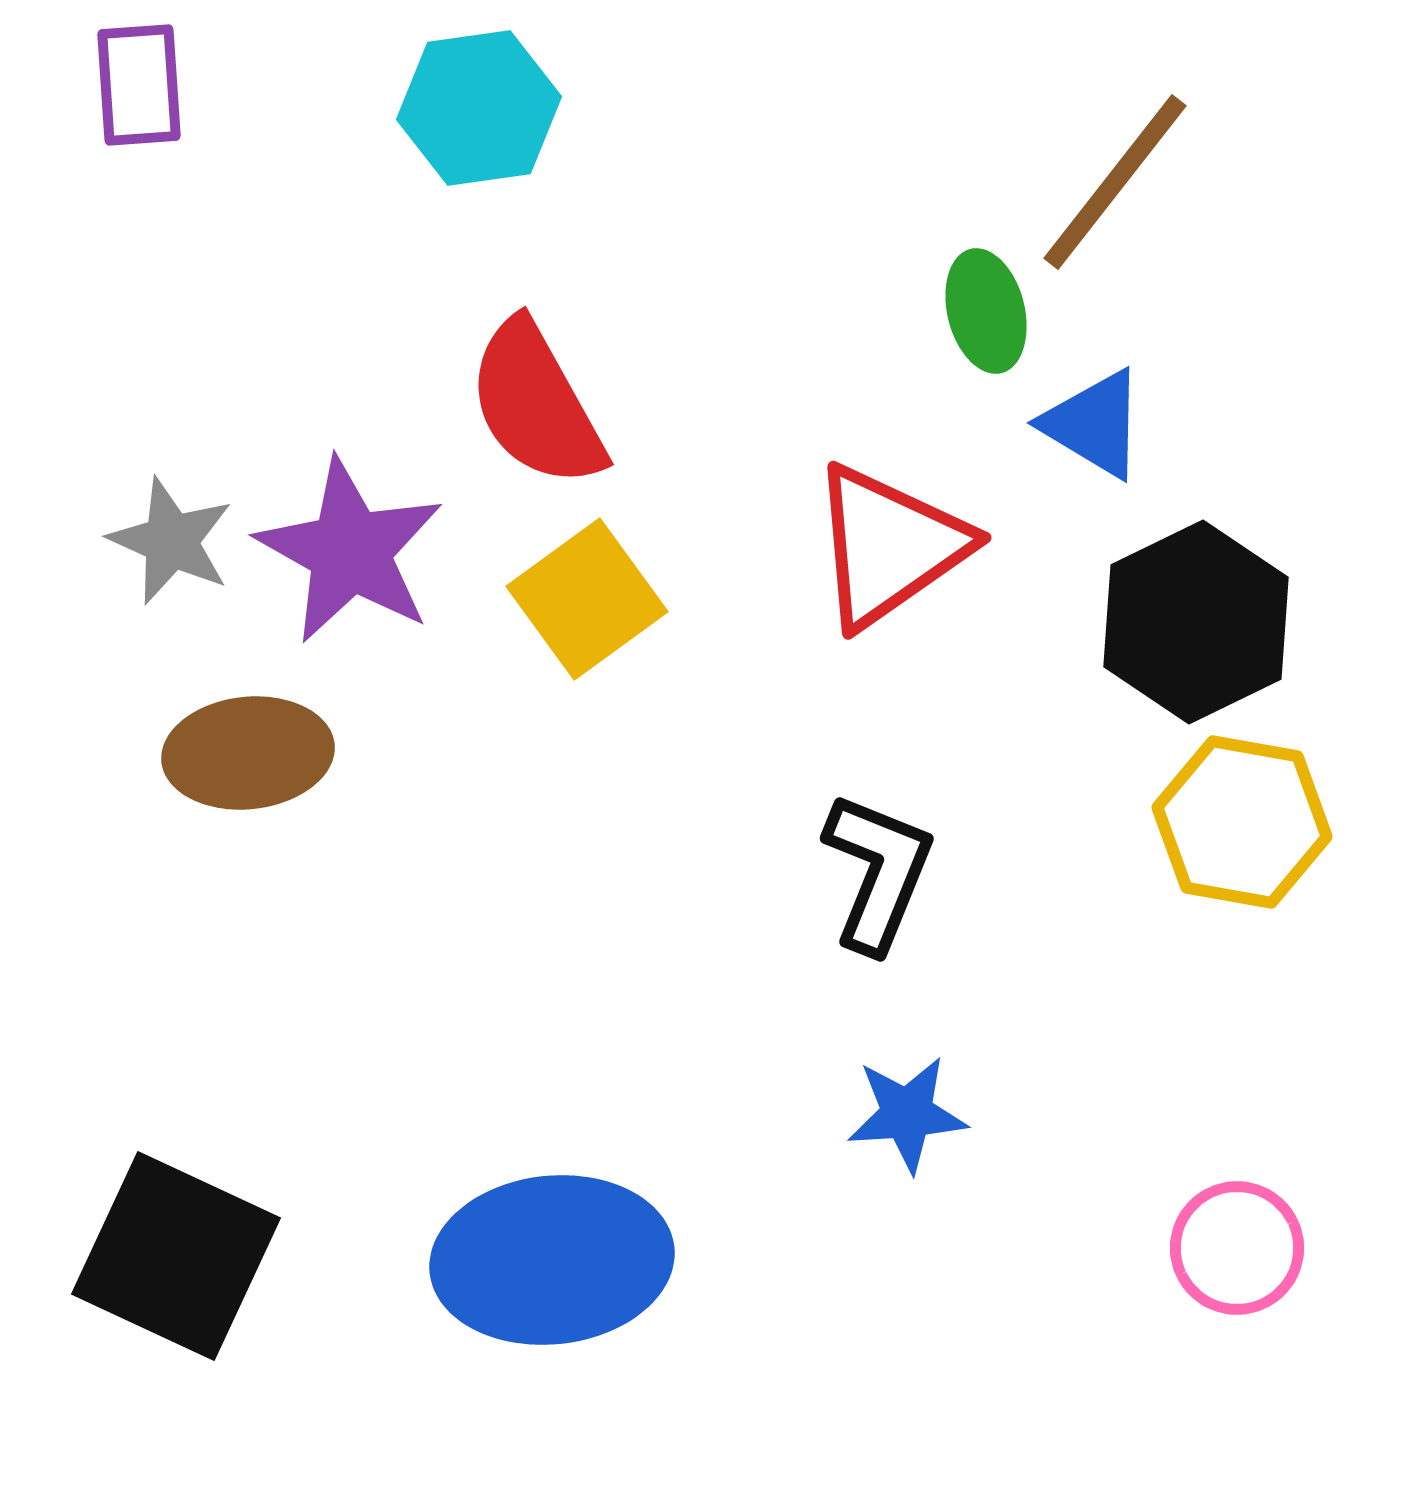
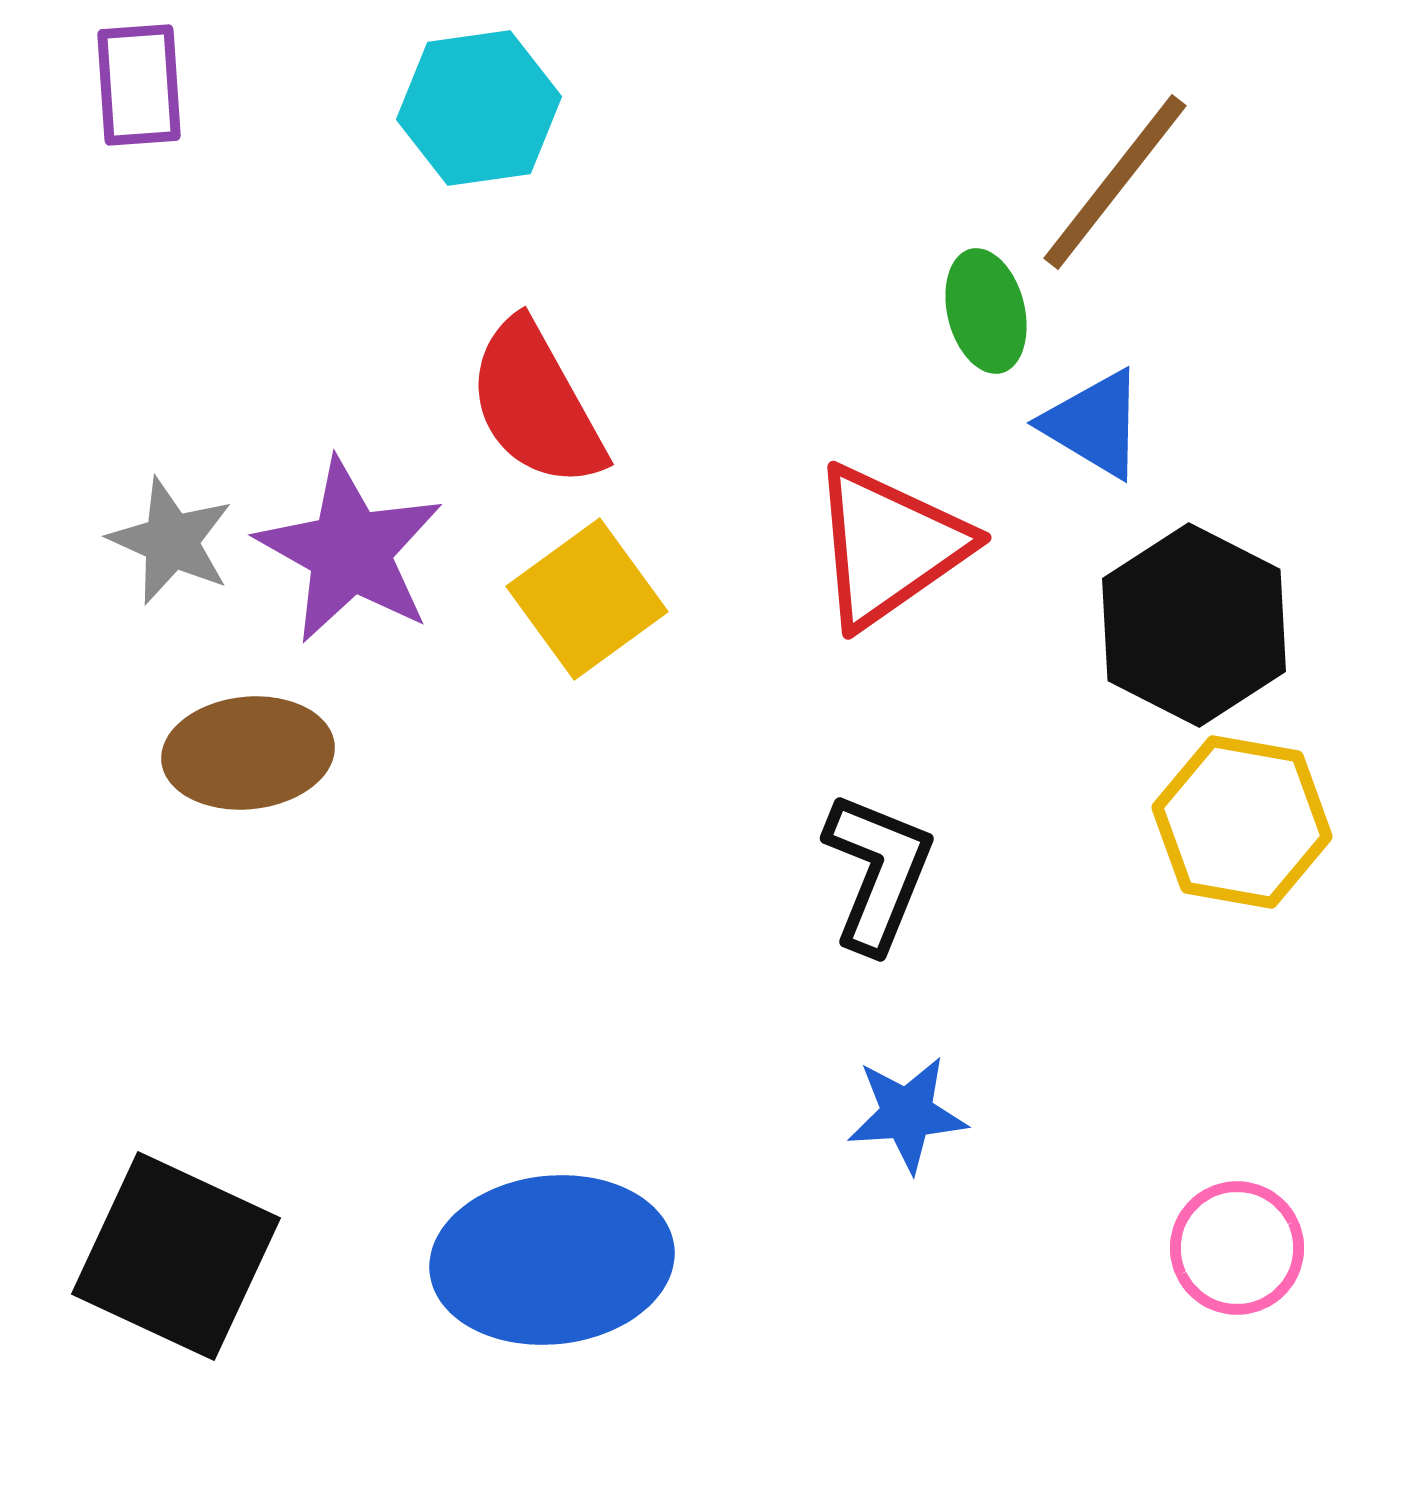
black hexagon: moved 2 px left, 3 px down; rotated 7 degrees counterclockwise
